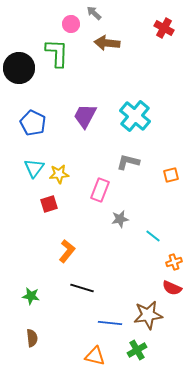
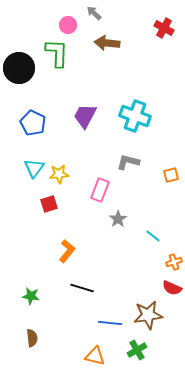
pink circle: moved 3 px left, 1 px down
cyan cross: rotated 20 degrees counterclockwise
gray star: moved 2 px left; rotated 24 degrees counterclockwise
